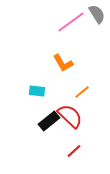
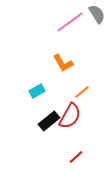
pink line: moved 1 px left
cyan rectangle: rotated 35 degrees counterclockwise
red semicircle: rotated 76 degrees clockwise
red line: moved 2 px right, 6 px down
